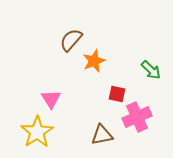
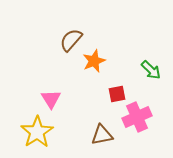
red square: rotated 24 degrees counterclockwise
